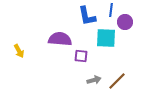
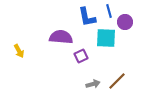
blue line: moved 2 px left, 1 px down; rotated 24 degrees counterclockwise
blue L-shape: moved 1 px down
purple semicircle: moved 1 px right, 2 px up
purple square: rotated 32 degrees counterclockwise
gray arrow: moved 1 px left, 4 px down
